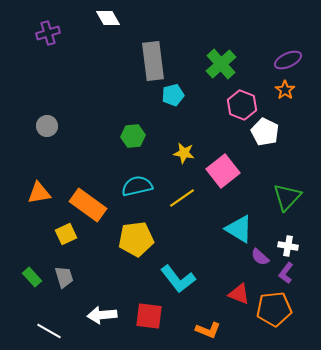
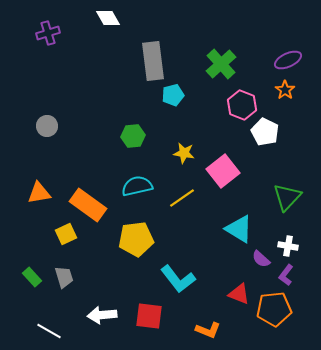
purple semicircle: moved 1 px right, 2 px down
purple L-shape: moved 2 px down
